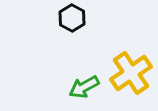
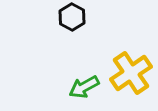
black hexagon: moved 1 px up
